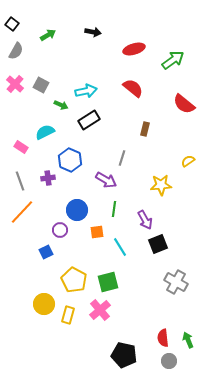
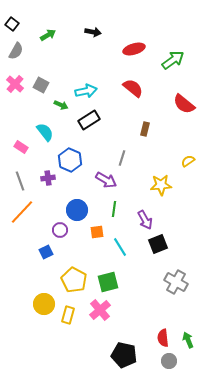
cyan semicircle at (45, 132): rotated 78 degrees clockwise
